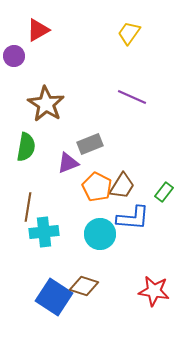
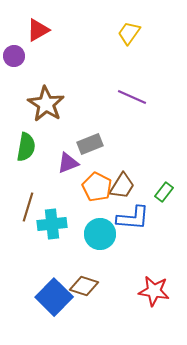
brown line: rotated 8 degrees clockwise
cyan cross: moved 8 px right, 8 px up
blue square: rotated 12 degrees clockwise
